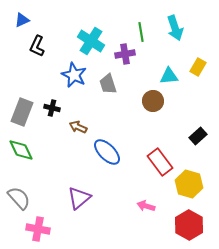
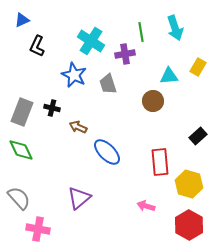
red rectangle: rotated 32 degrees clockwise
